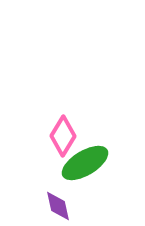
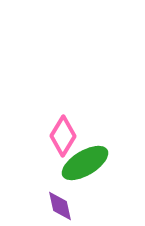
purple diamond: moved 2 px right
